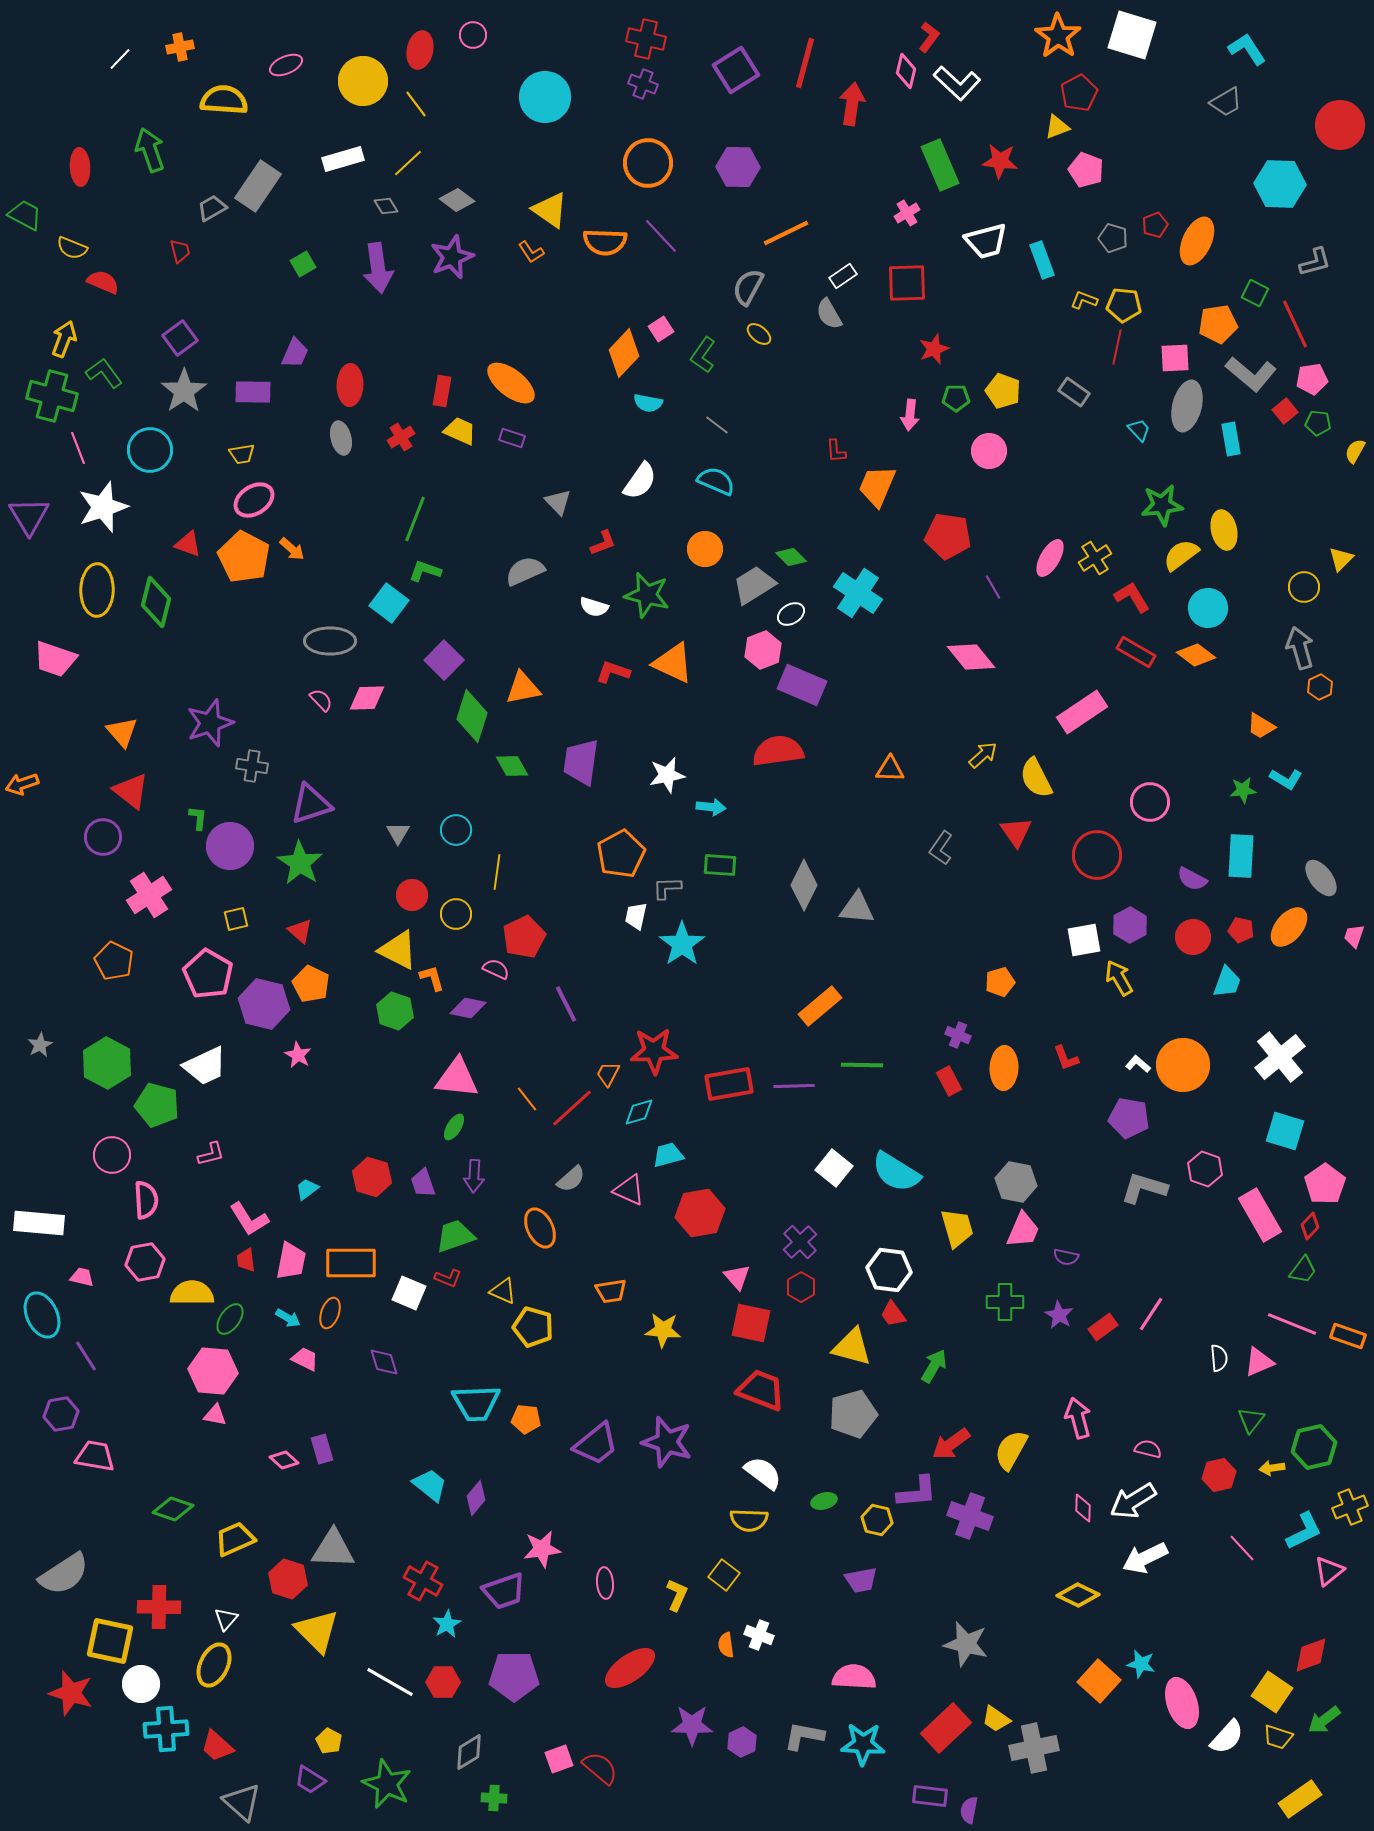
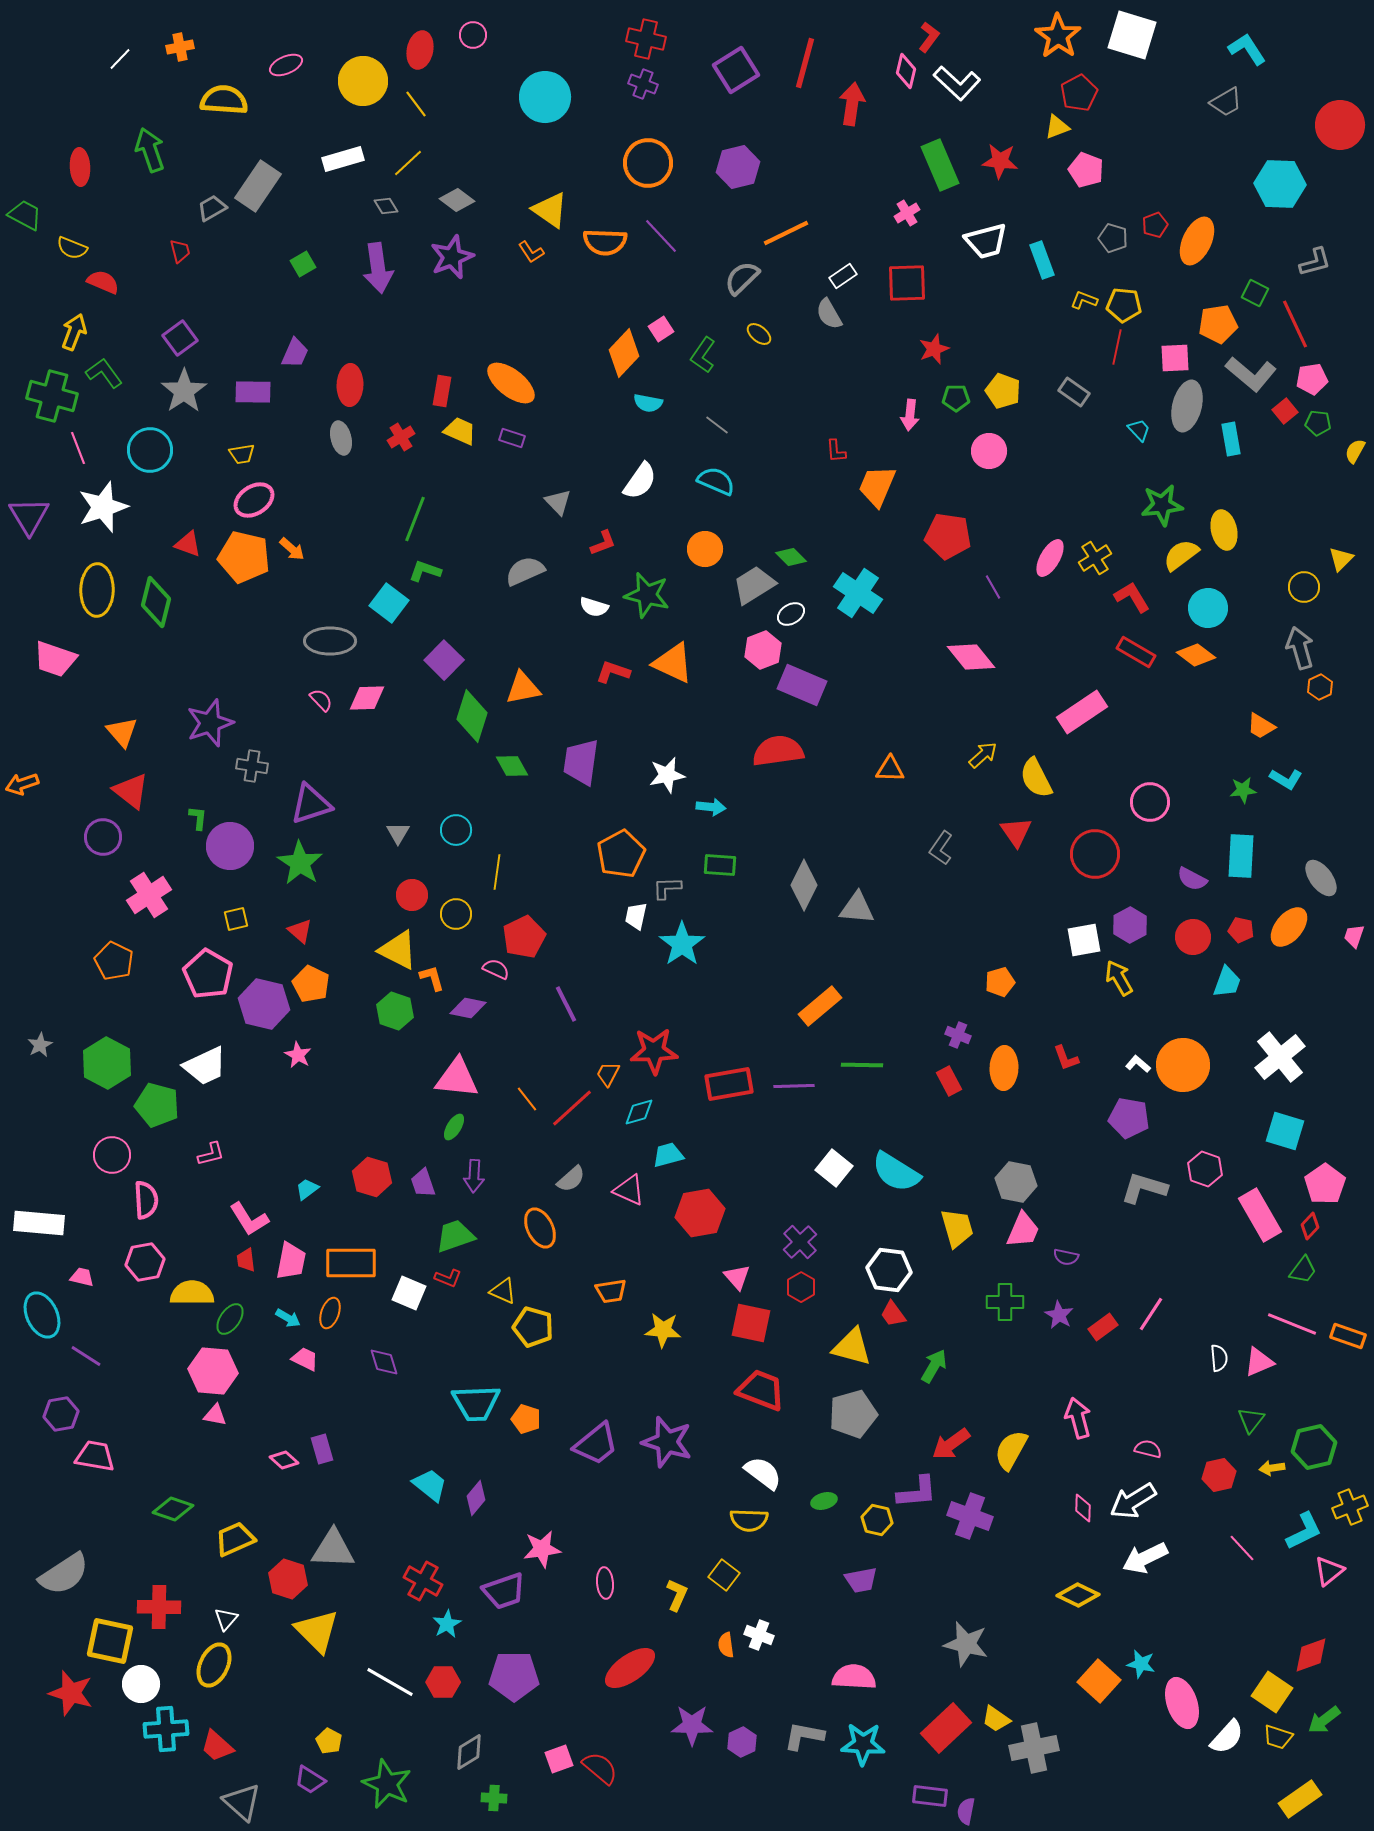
purple hexagon at (738, 167): rotated 15 degrees counterclockwise
gray semicircle at (748, 287): moved 6 px left, 9 px up; rotated 18 degrees clockwise
yellow arrow at (64, 339): moved 10 px right, 7 px up
orange pentagon at (244, 557): rotated 15 degrees counterclockwise
red circle at (1097, 855): moved 2 px left, 1 px up
purple line at (86, 1356): rotated 24 degrees counterclockwise
orange pentagon at (526, 1419): rotated 12 degrees clockwise
purple semicircle at (969, 1810): moved 3 px left, 1 px down
